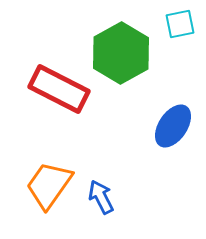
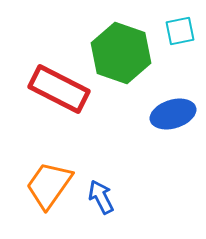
cyan square: moved 7 px down
green hexagon: rotated 12 degrees counterclockwise
blue ellipse: moved 12 px up; rotated 39 degrees clockwise
